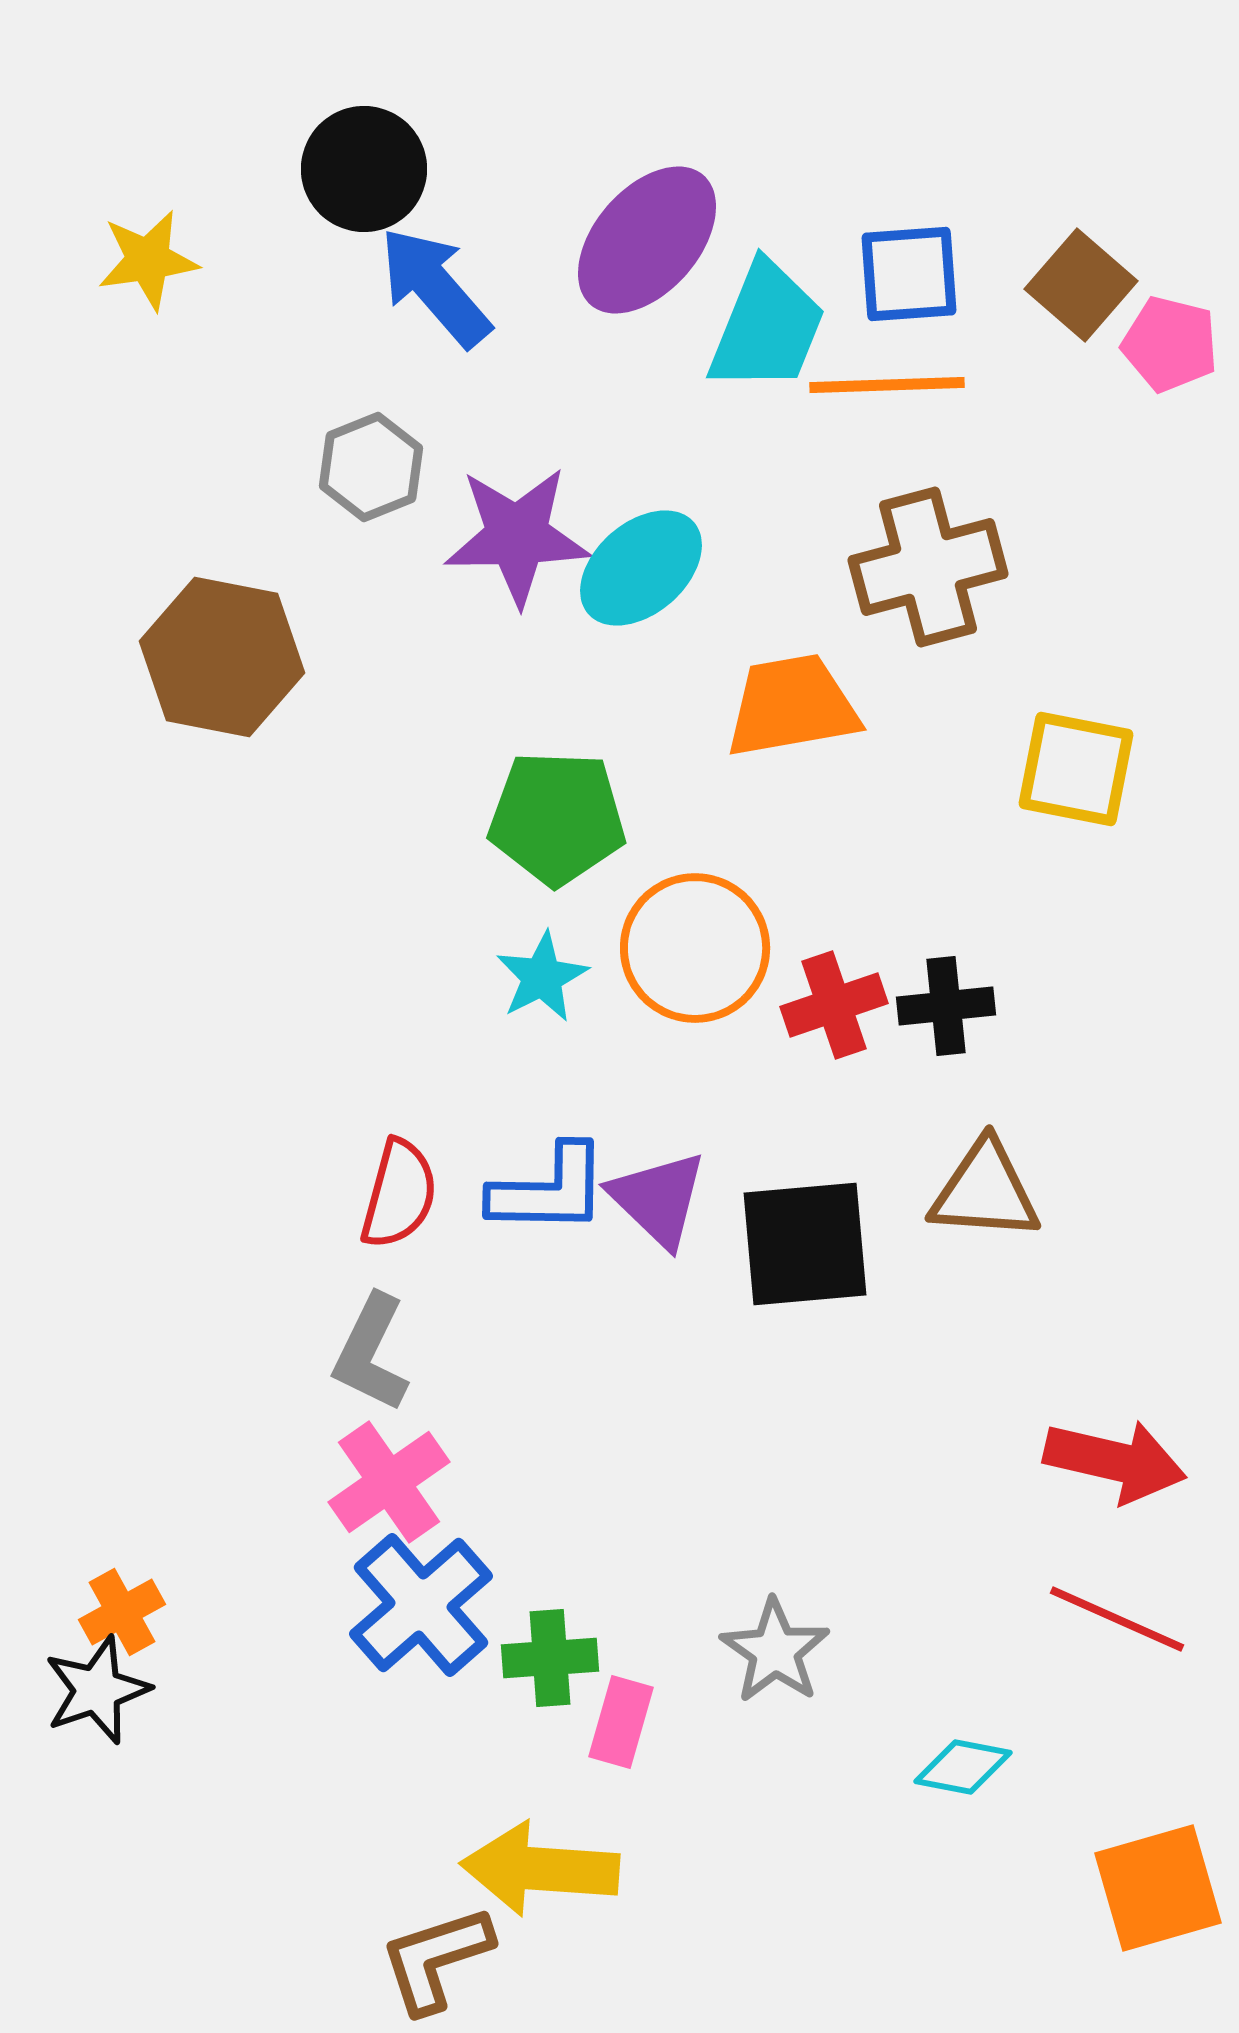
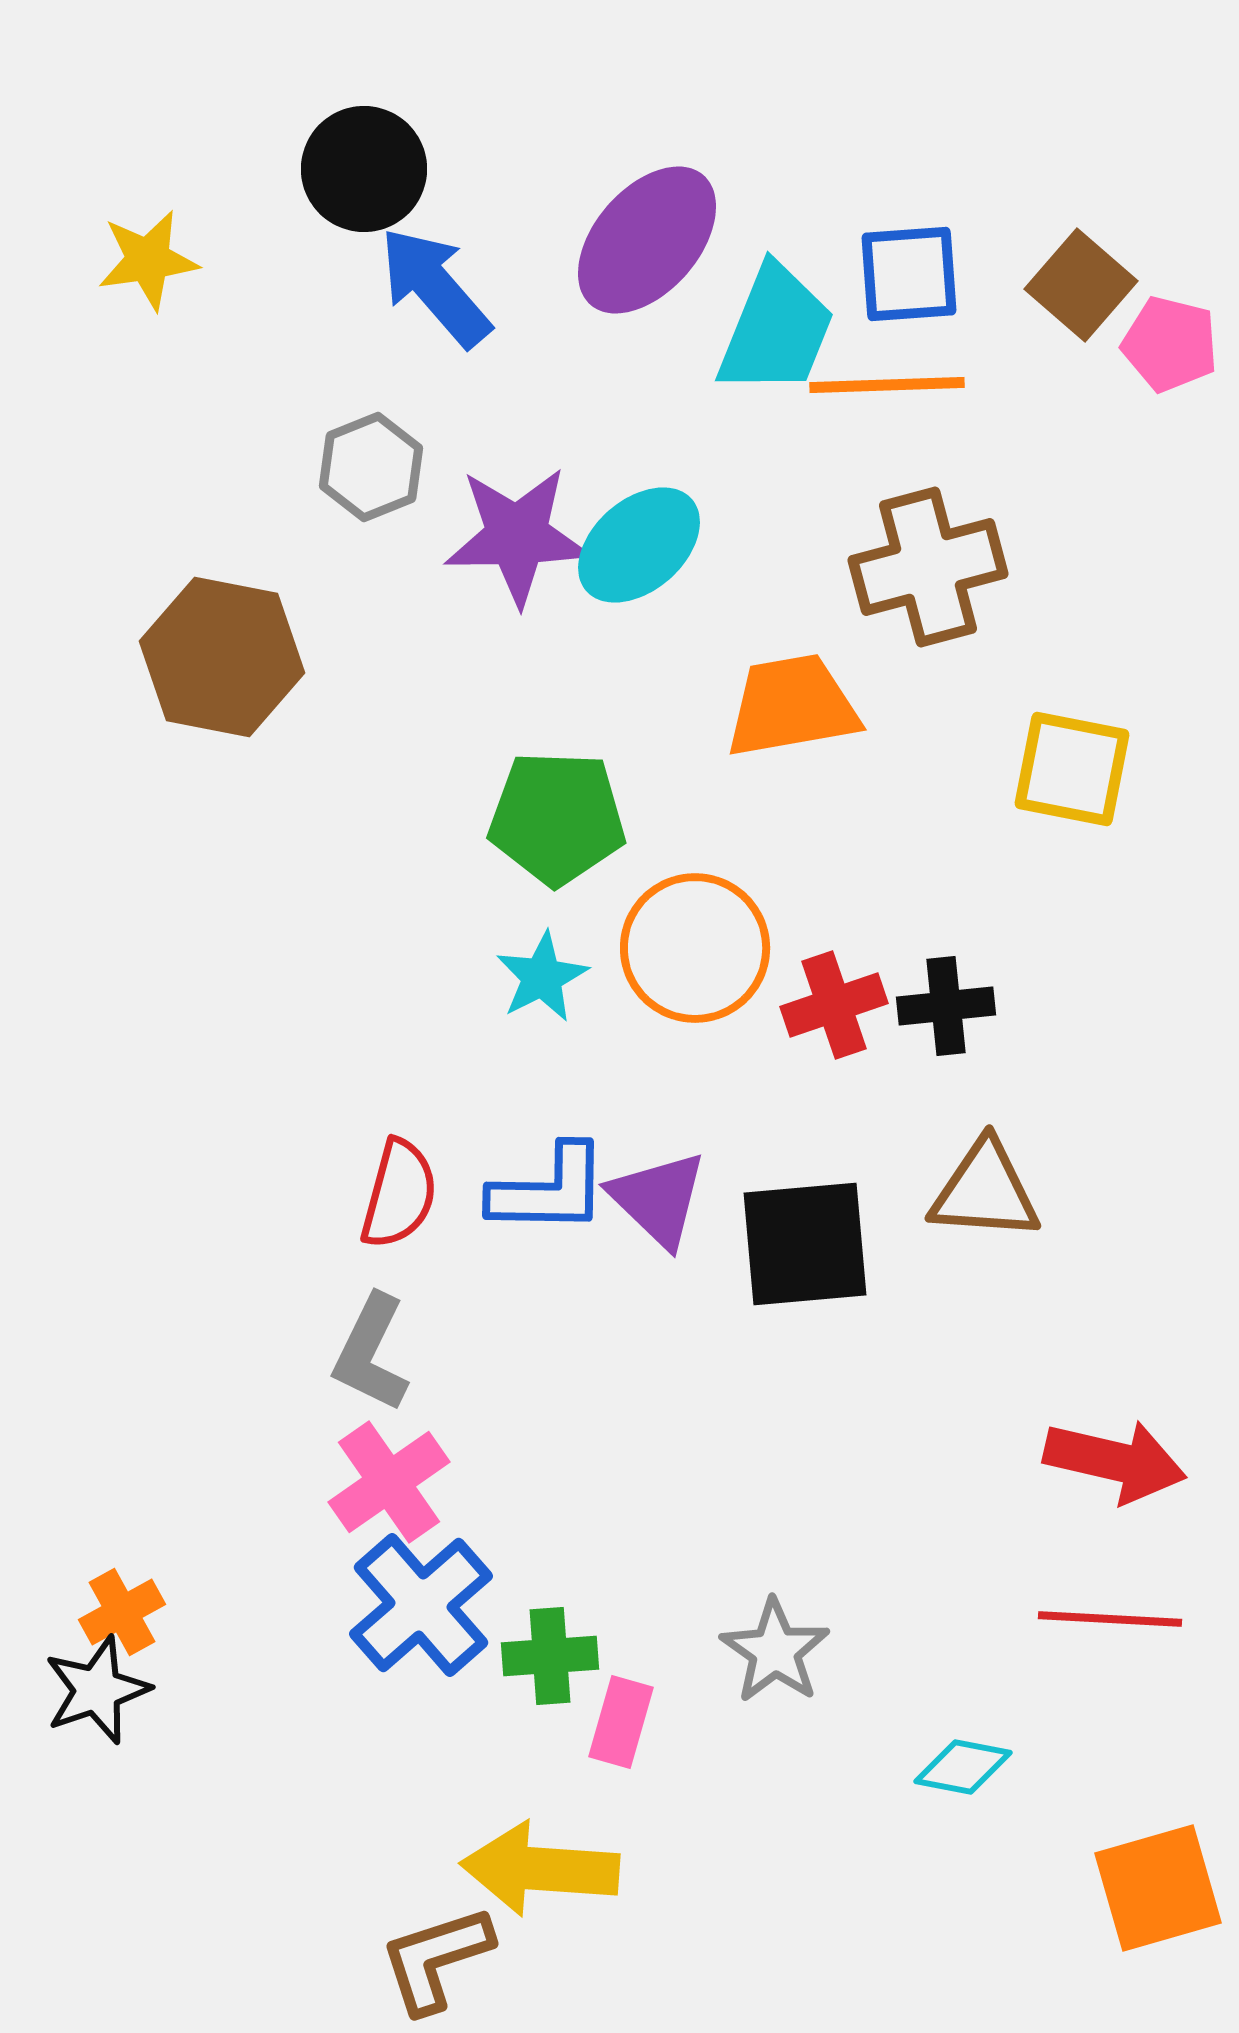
cyan trapezoid: moved 9 px right, 3 px down
cyan ellipse: moved 2 px left, 23 px up
yellow square: moved 4 px left
red line: moved 7 px left; rotated 21 degrees counterclockwise
green cross: moved 2 px up
